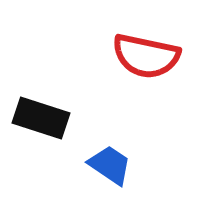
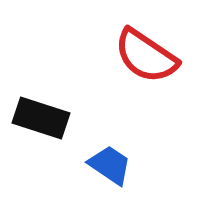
red semicircle: rotated 22 degrees clockwise
